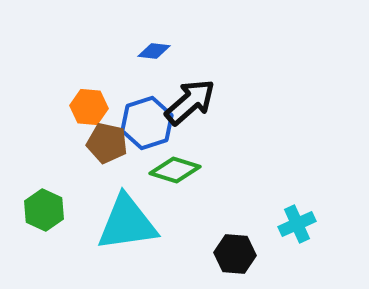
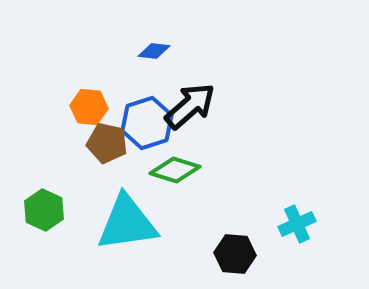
black arrow: moved 4 px down
